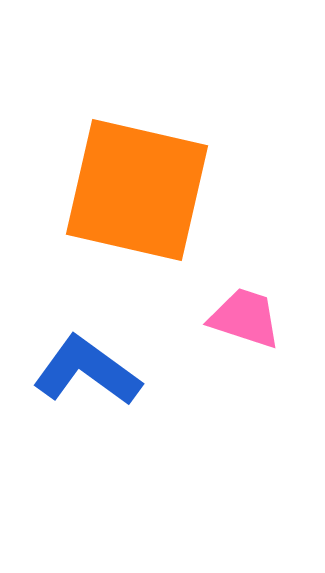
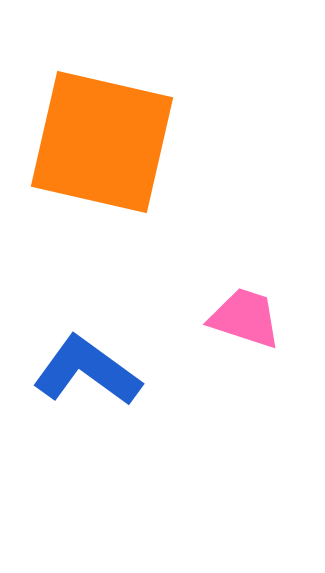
orange square: moved 35 px left, 48 px up
